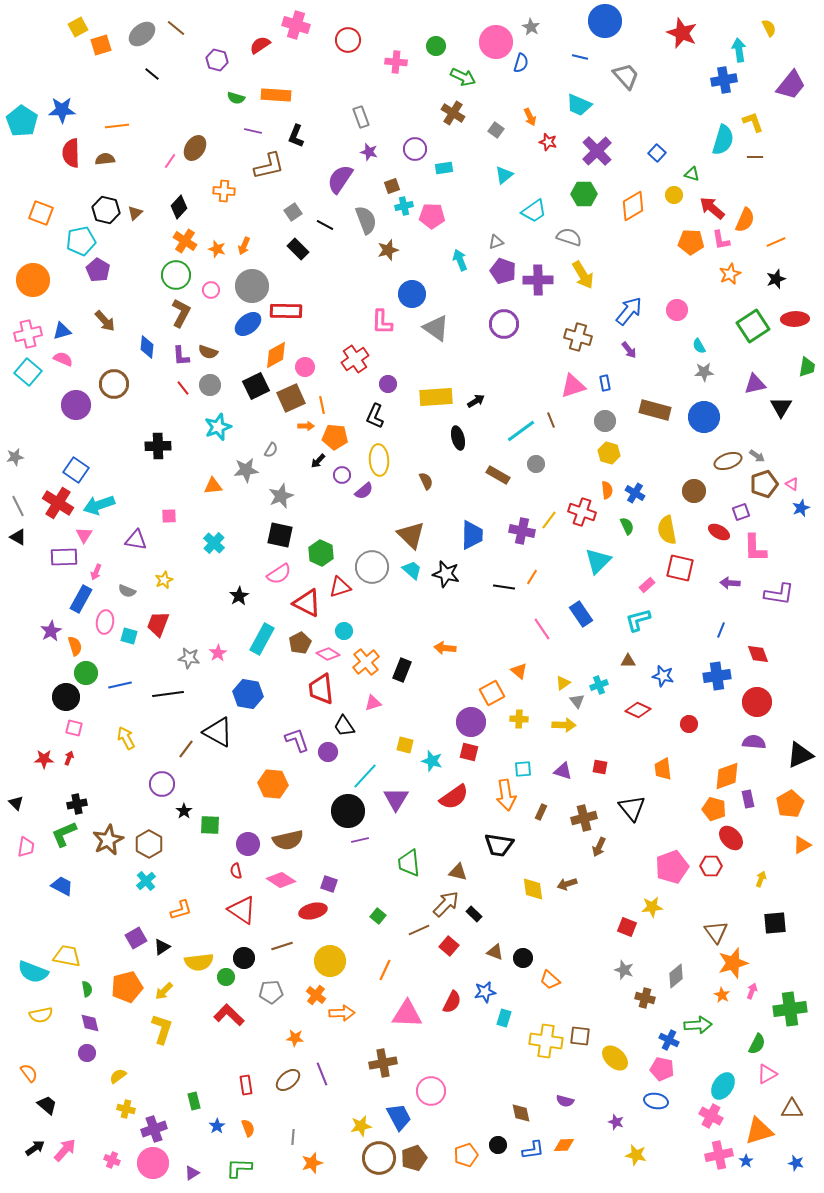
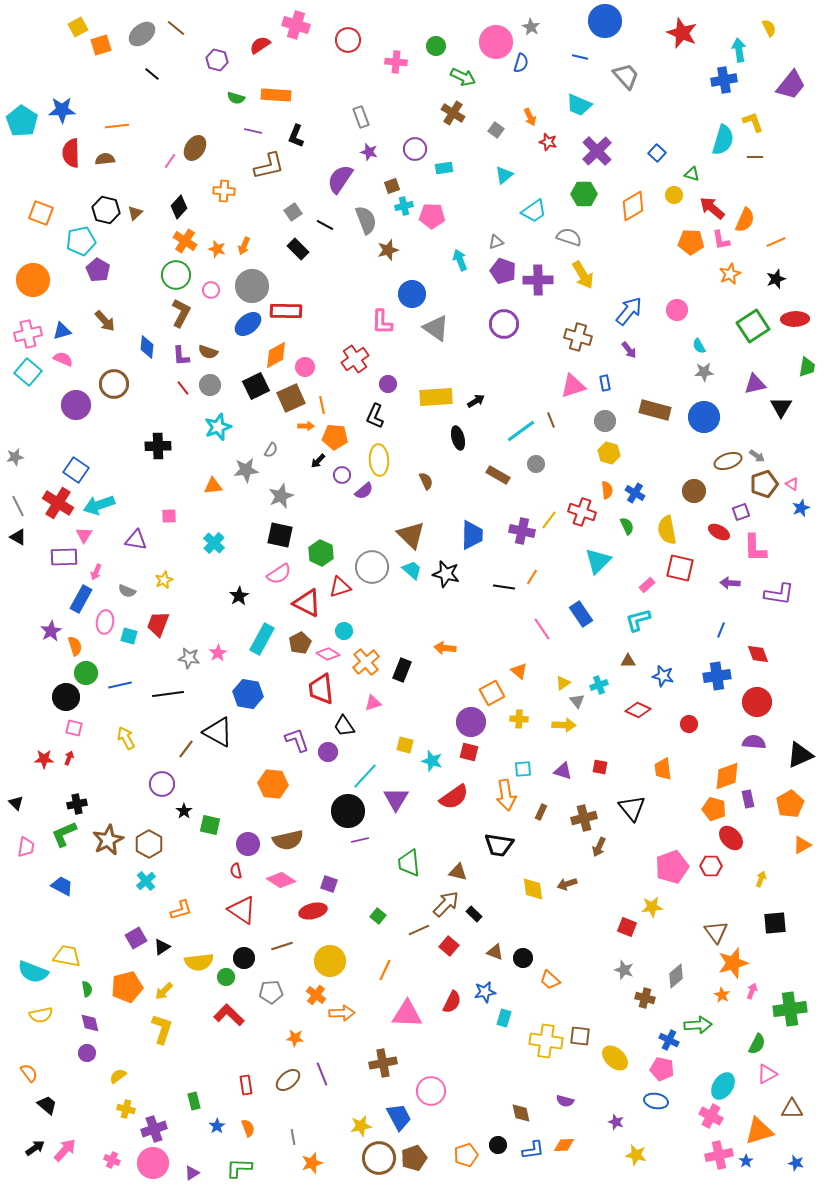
green square at (210, 825): rotated 10 degrees clockwise
gray line at (293, 1137): rotated 14 degrees counterclockwise
